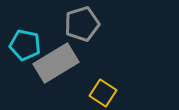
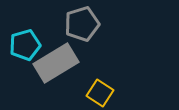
cyan pentagon: rotated 28 degrees counterclockwise
yellow square: moved 3 px left
